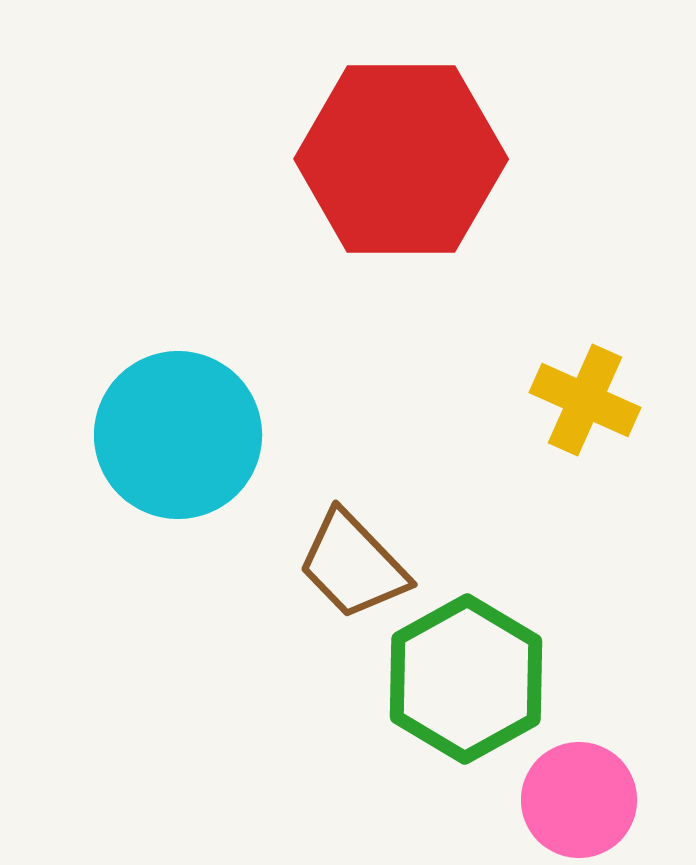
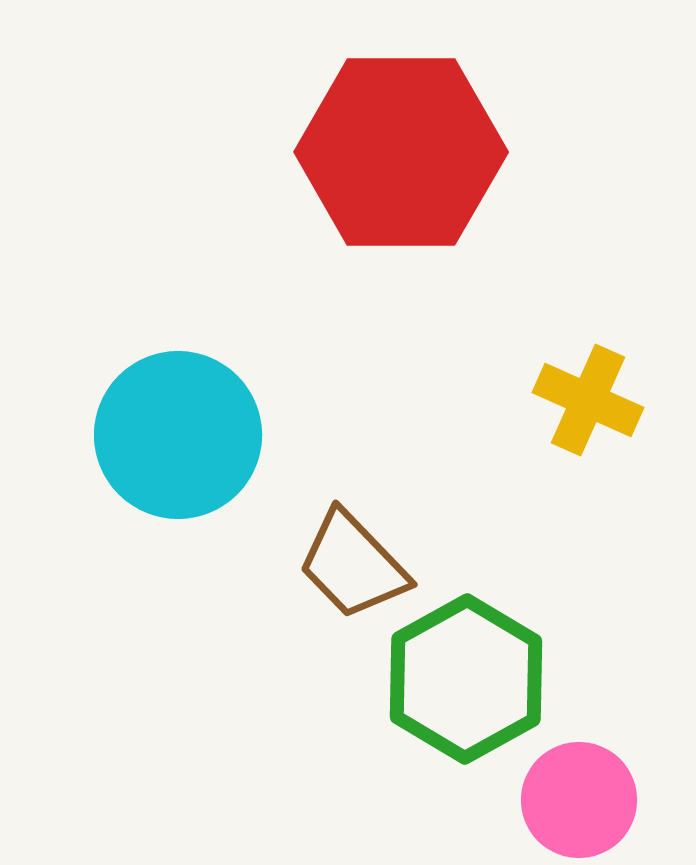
red hexagon: moved 7 px up
yellow cross: moved 3 px right
